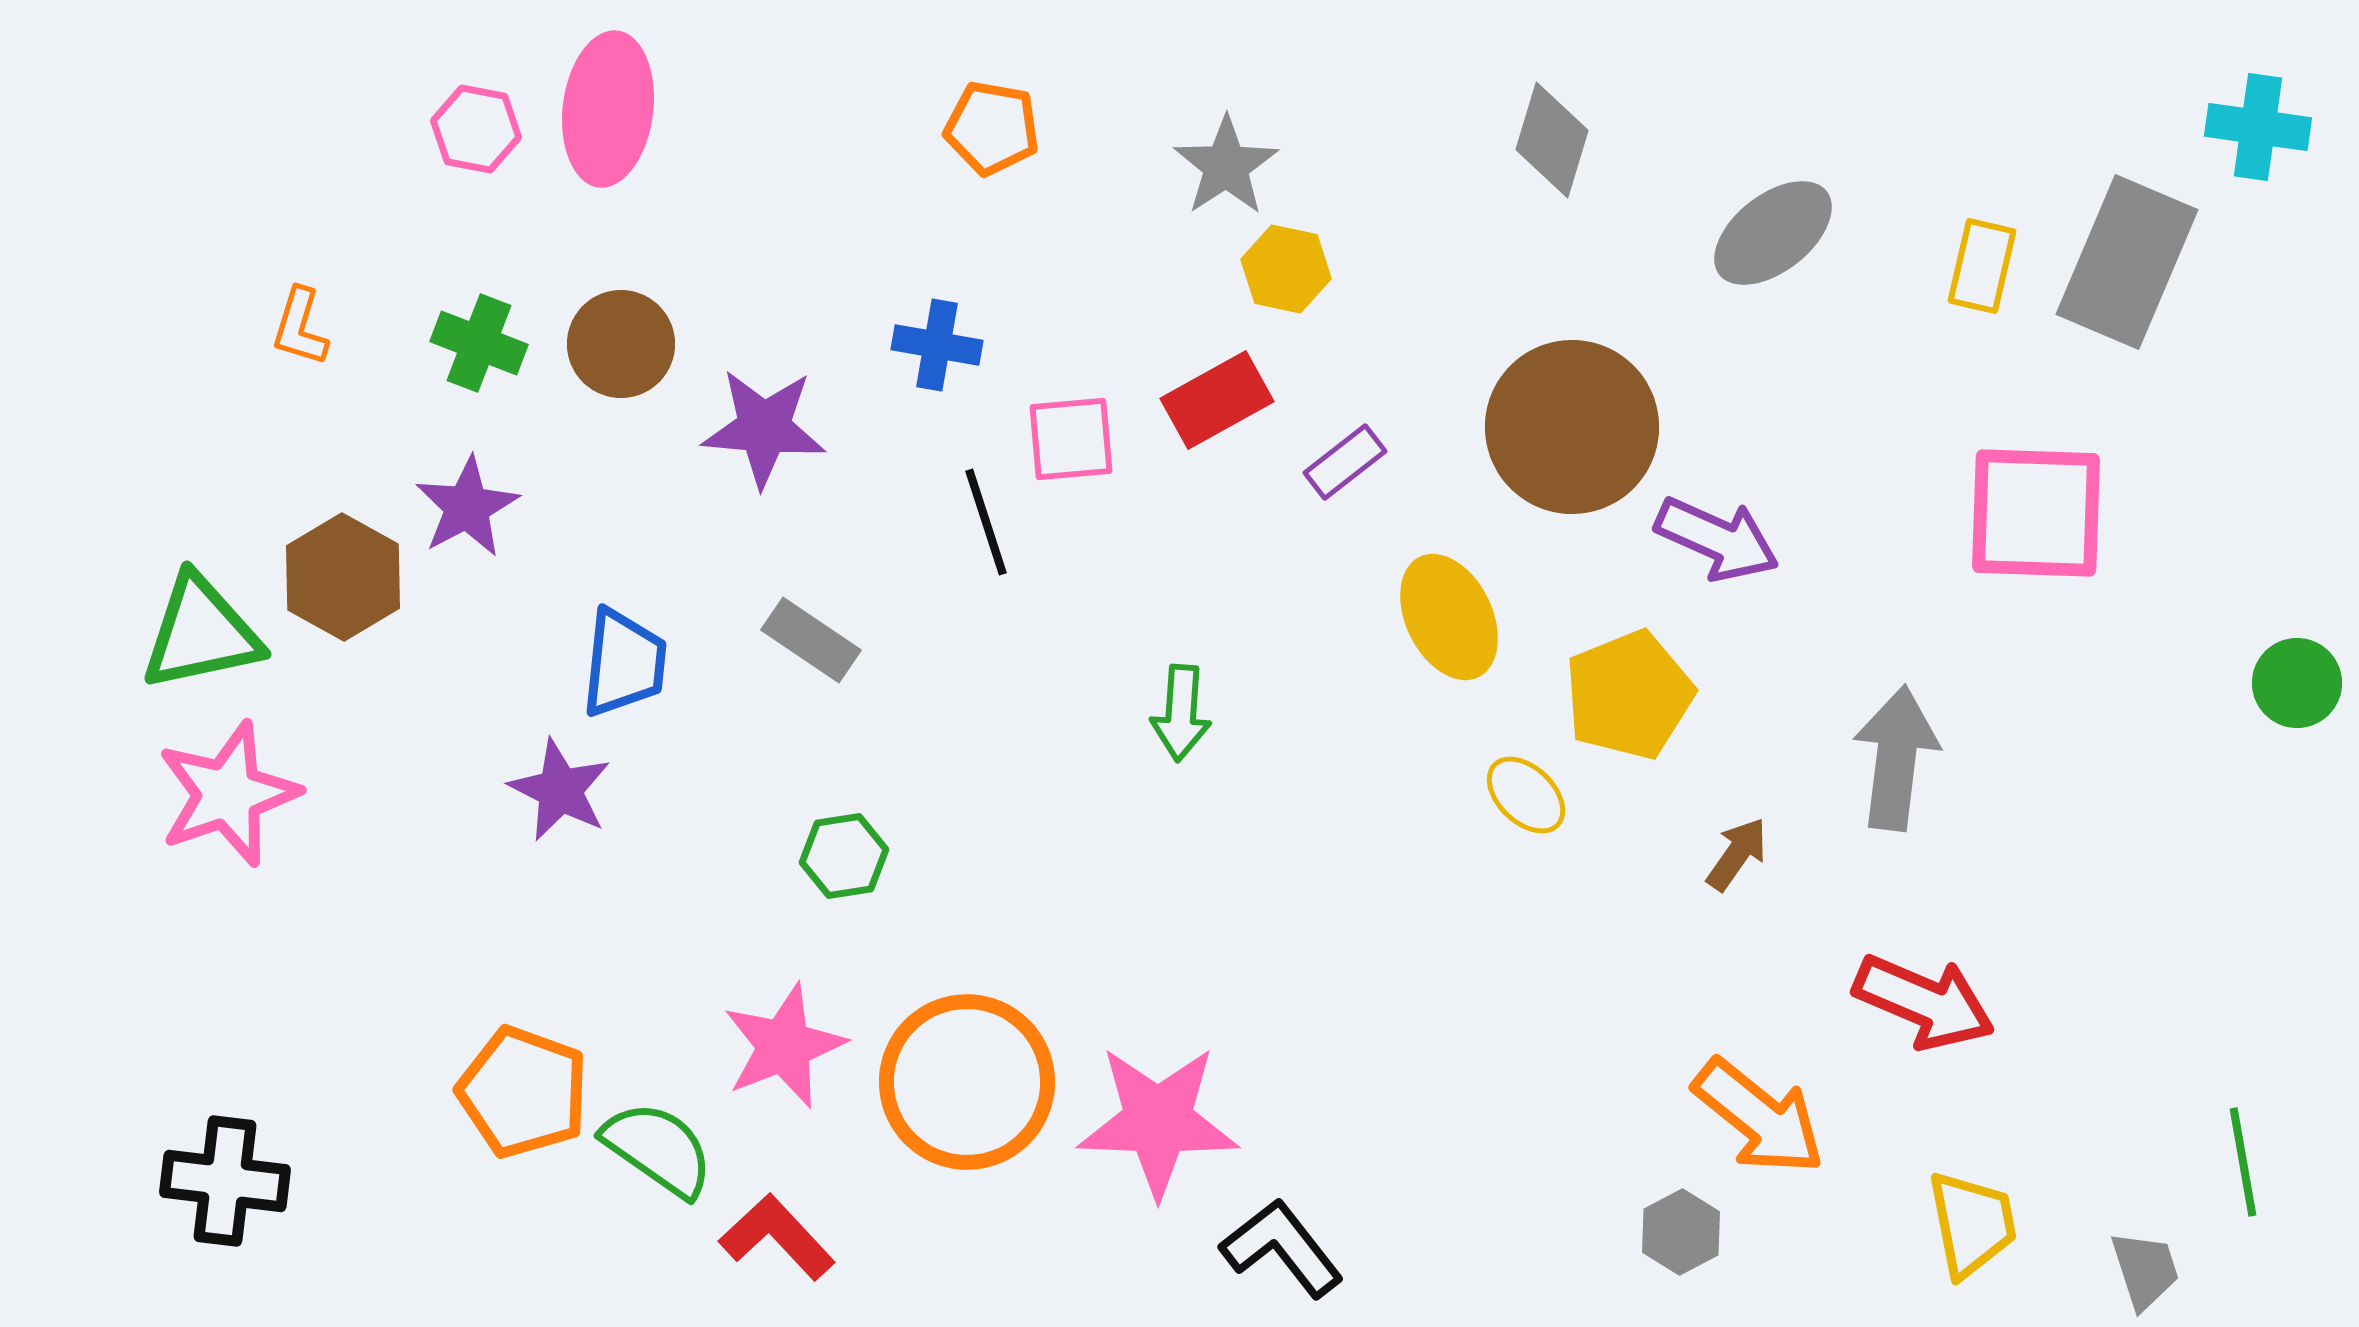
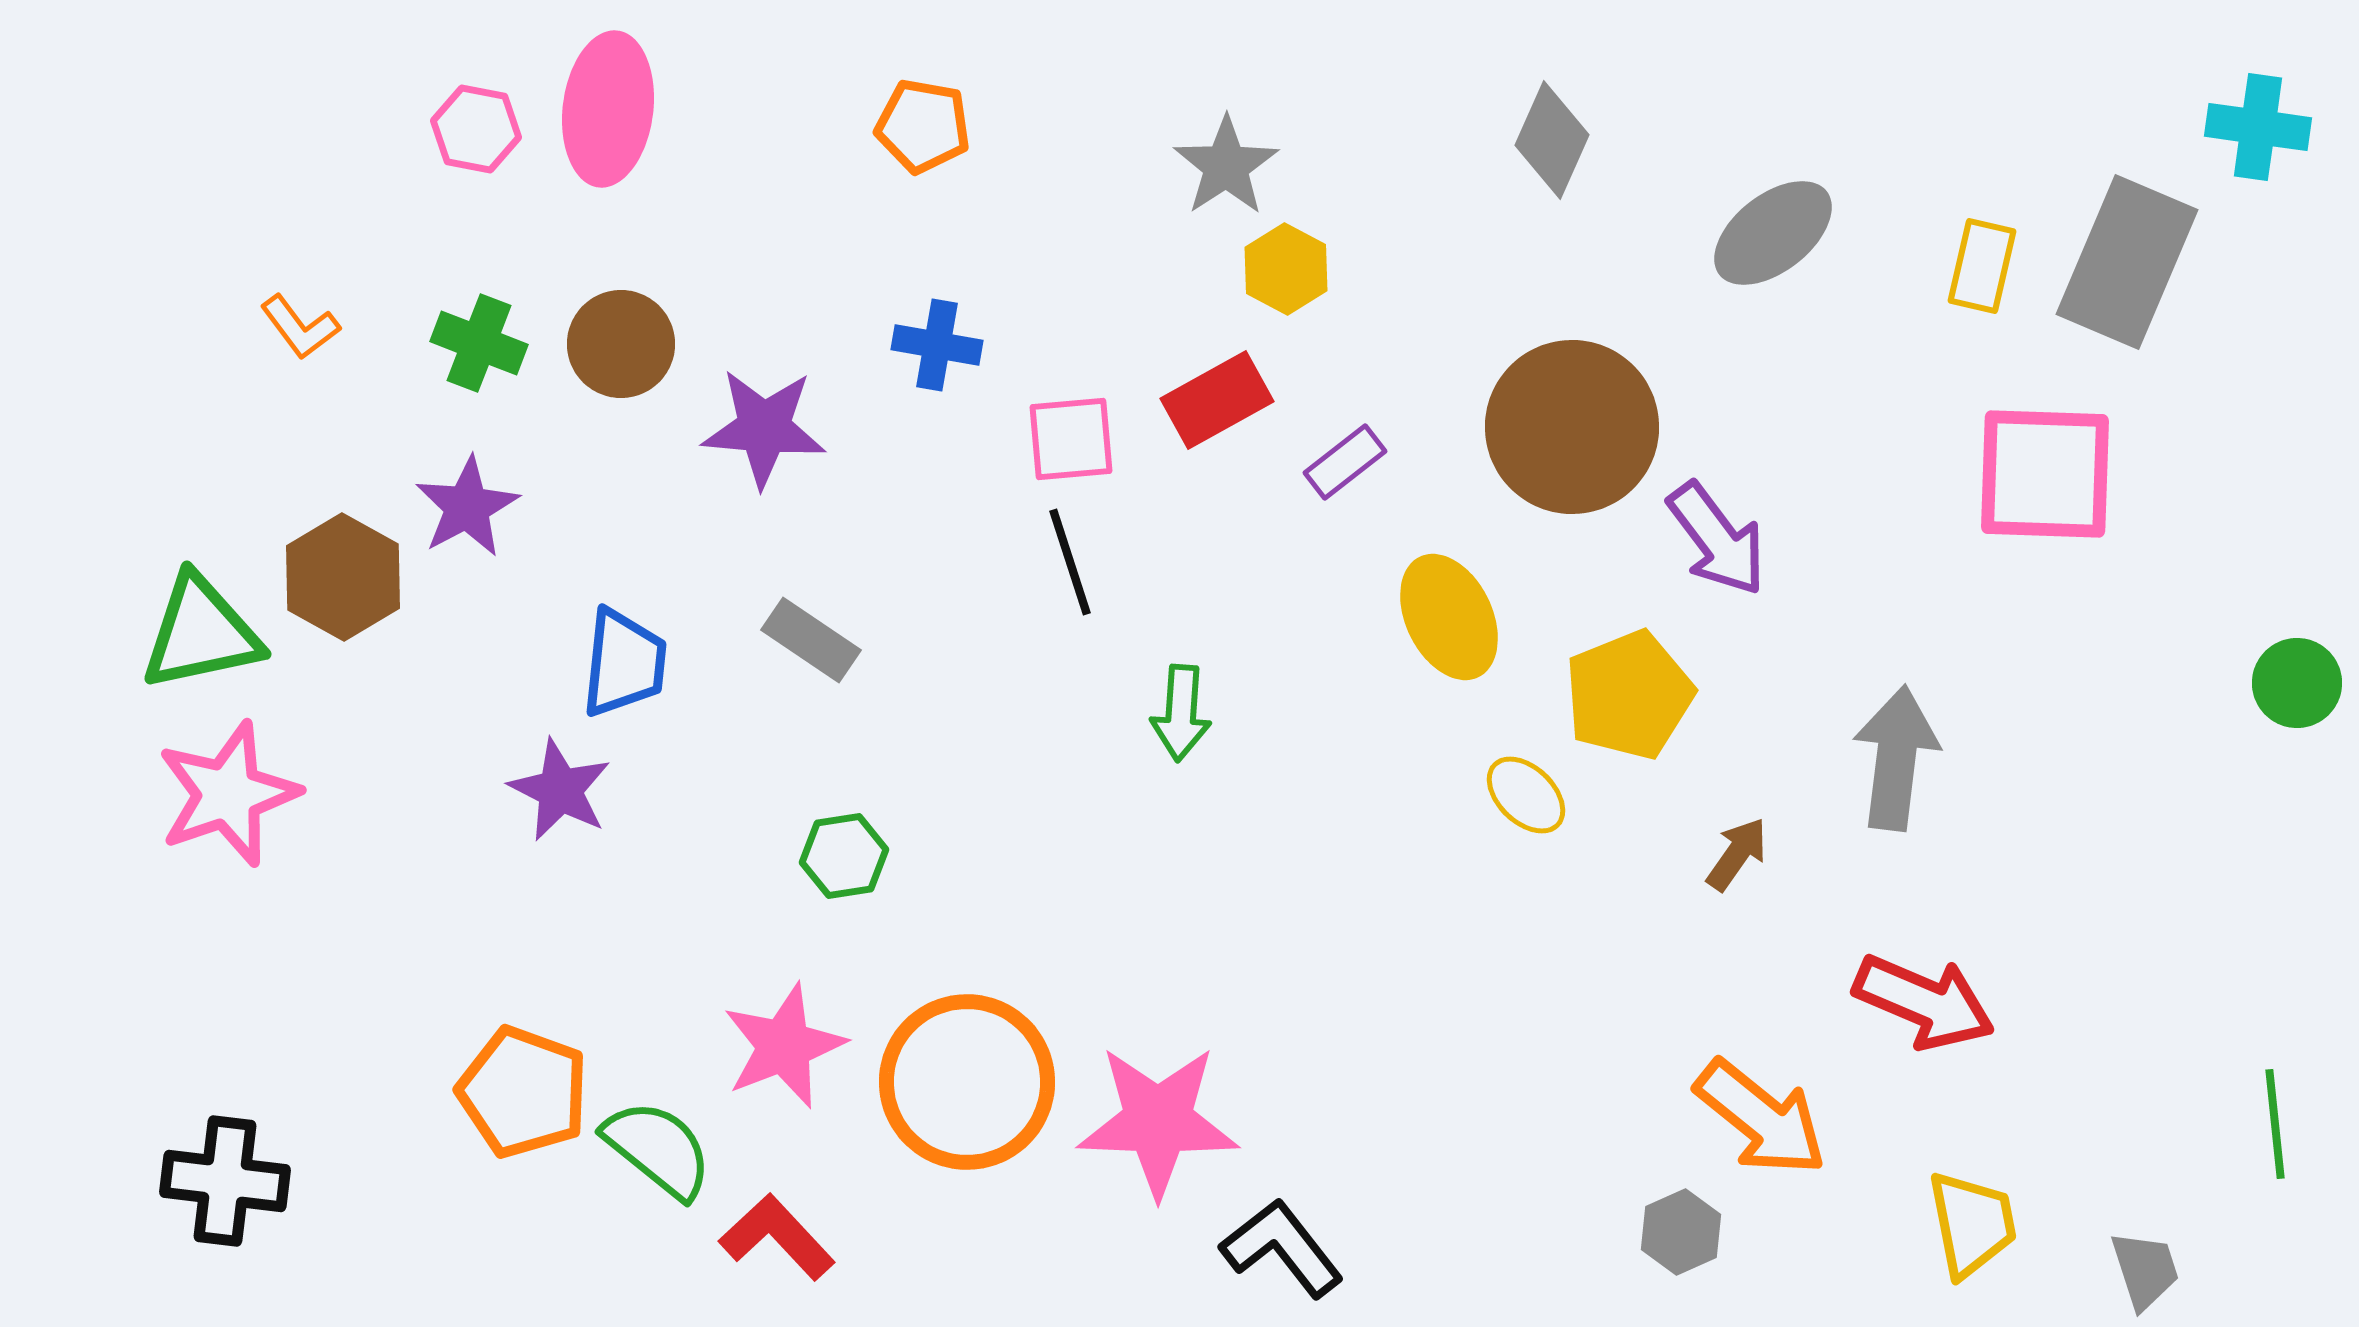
orange pentagon at (992, 128): moved 69 px left, 2 px up
gray diamond at (1552, 140): rotated 7 degrees clockwise
yellow hexagon at (1286, 269): rotated 16 degrees clockwise
orange L-shape at (300, 327): rotated 54 degrees counterclockwise
pink square at (2036, 513): moved 9 px right, 39 px up
black line at (986, 522): moved 84 px right, 40 px down
purple arrow at (1717, 539): rotated 29 degrees clockwise
orange arrow at (1759, 1117): moved 2 px right, 1 px down
green semicircle at (658, 1149): rotated 4 degrees clockwise
green line at (2243, 1162): moved 32 px right, 38 px up; rotated 4 degrees clockwise
gray hexagon at (1681, 1232): rotated 4 degrees clockwise
